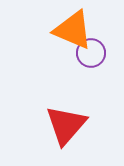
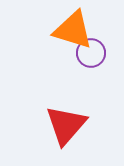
orange triangle: rotated 6 degrees counterclockwise
